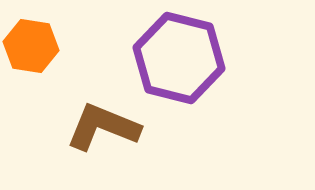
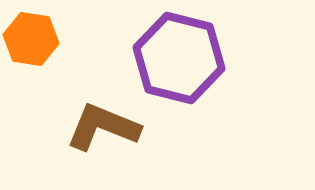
orange hexagon: moved 7 px up
